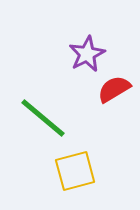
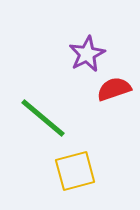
red semicircle: rotated 12 degrees clockwise
